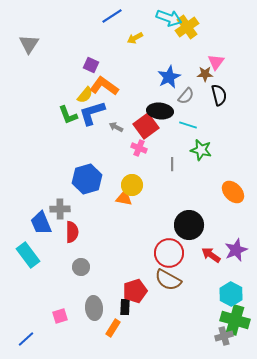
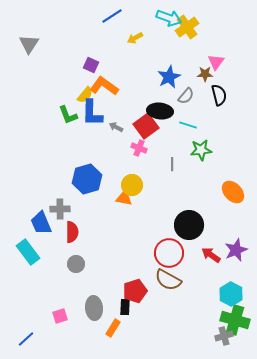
blue L-shape at (92, 113): rotated 72 degrees counterclockwise
green star at (201, 150): rotated 20 degrees counterclockwise
cyan rectangle at (28, 255): moved 3 px up
gray circle at (81, 267): moved 5 px left, 3 px up
